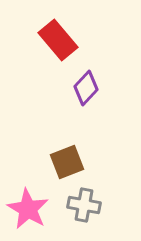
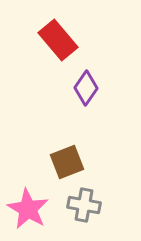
purple diamond: rotated 8 degrees counterclockwise
